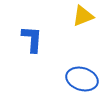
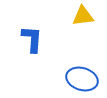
yellow triangle: rotated 15 degrees clockwise
